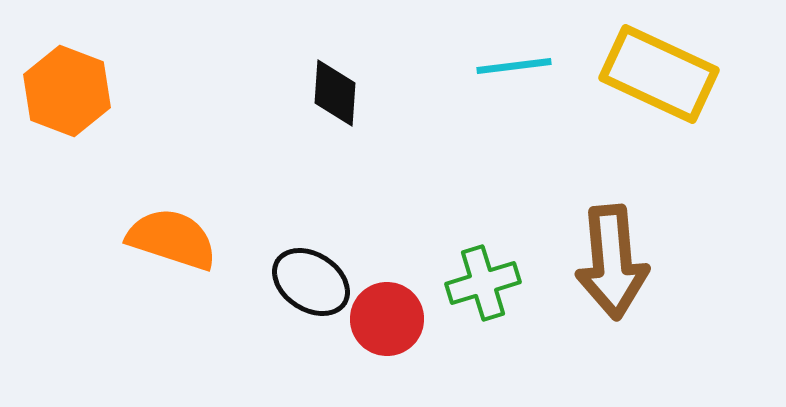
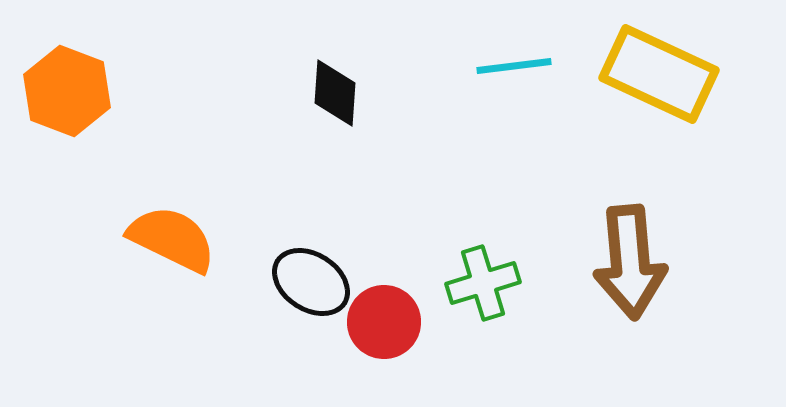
orange semicircle: rotated 8 degrees clockwise
brown arrow: moved 18 px right
red circle: moved 3 px left, 3 px down
